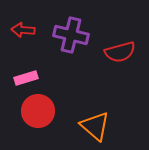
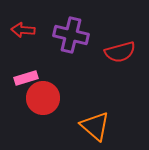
red circle: moved 5 px right, 13 px up
